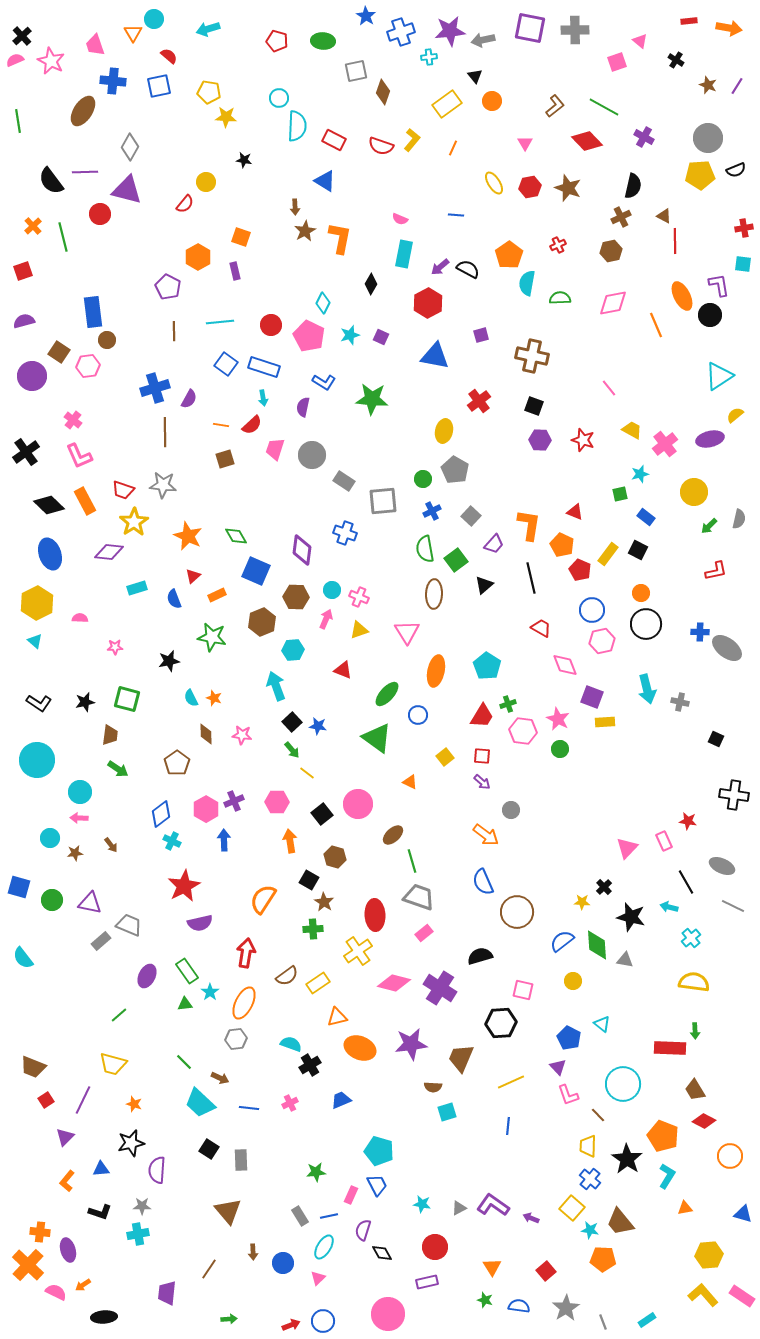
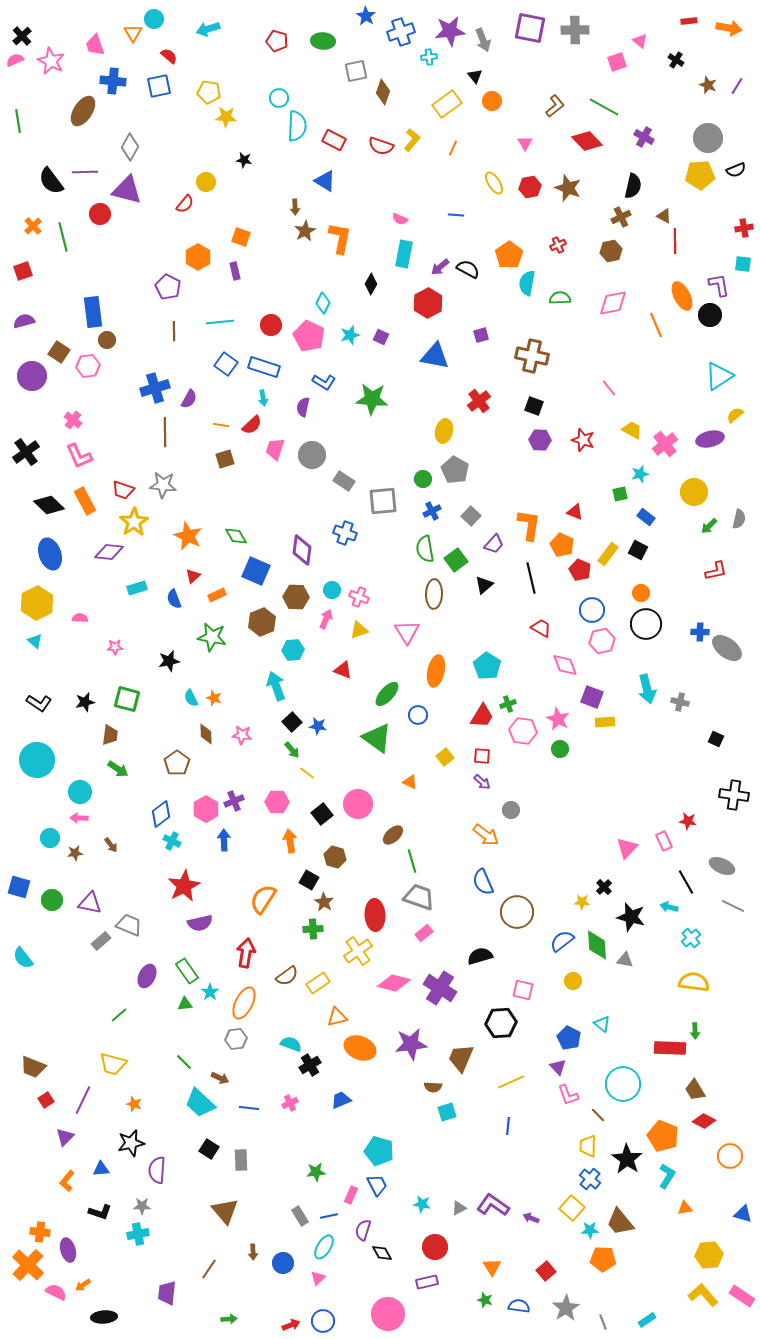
gray arrow at (483, 40): rotated 100 degrees counterclockwise
brown triangle at (228, 1211): moved 3 px left
cyan star at (590, 1230): rotated 12 degrees counterclockwise
